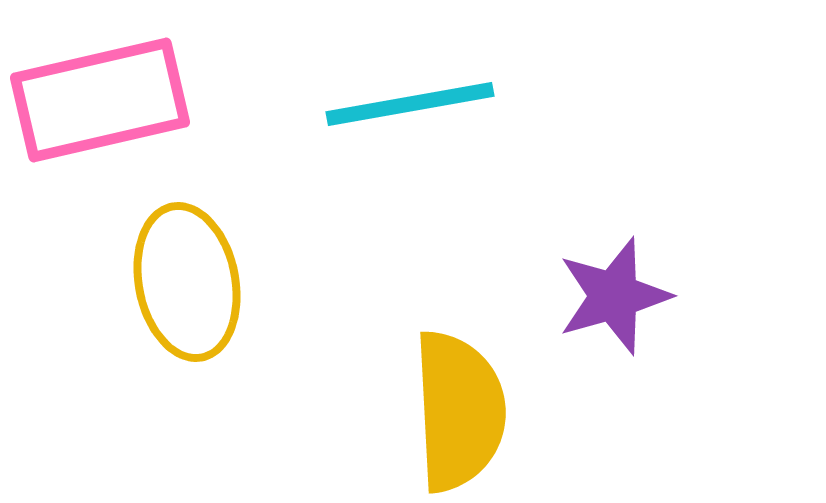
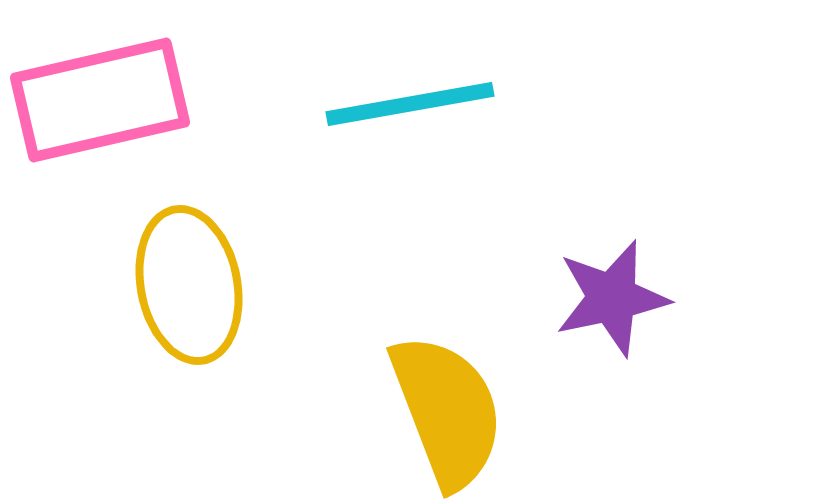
yellow ellipse: moved 2 px right, 3 px down
purple star: moved 2 px left, 2 px down; rotated 4 degrees clockwise
yellow semicircle: moved 12 px left; rotated 18 degrees counterclockwise
